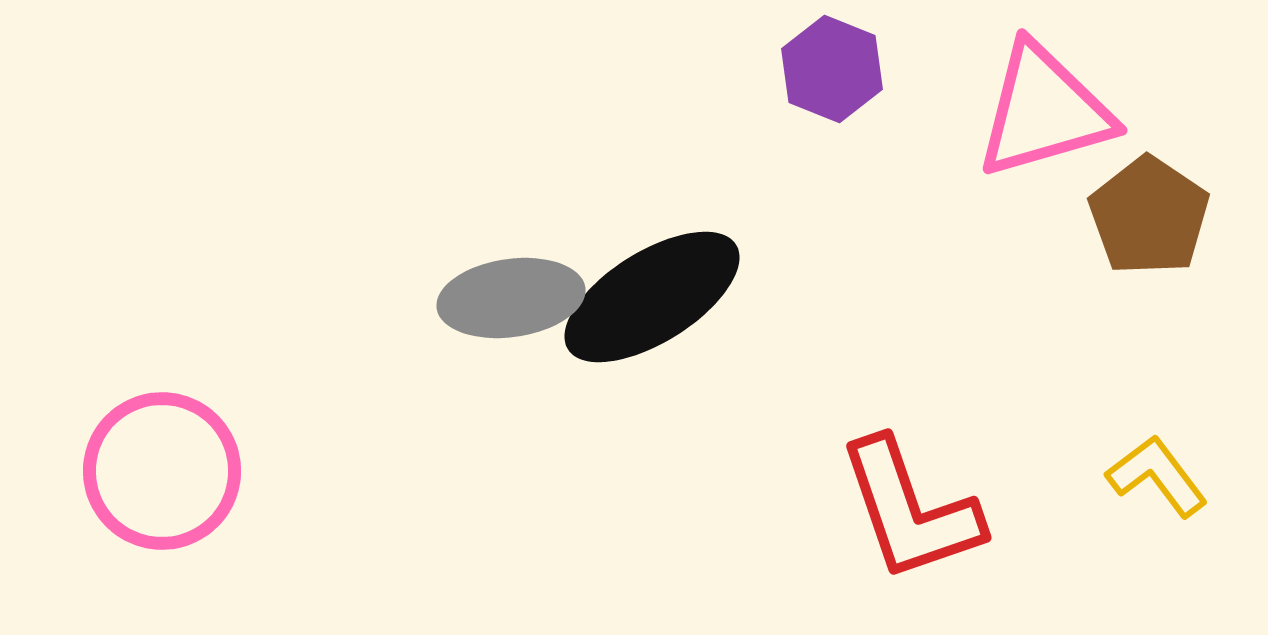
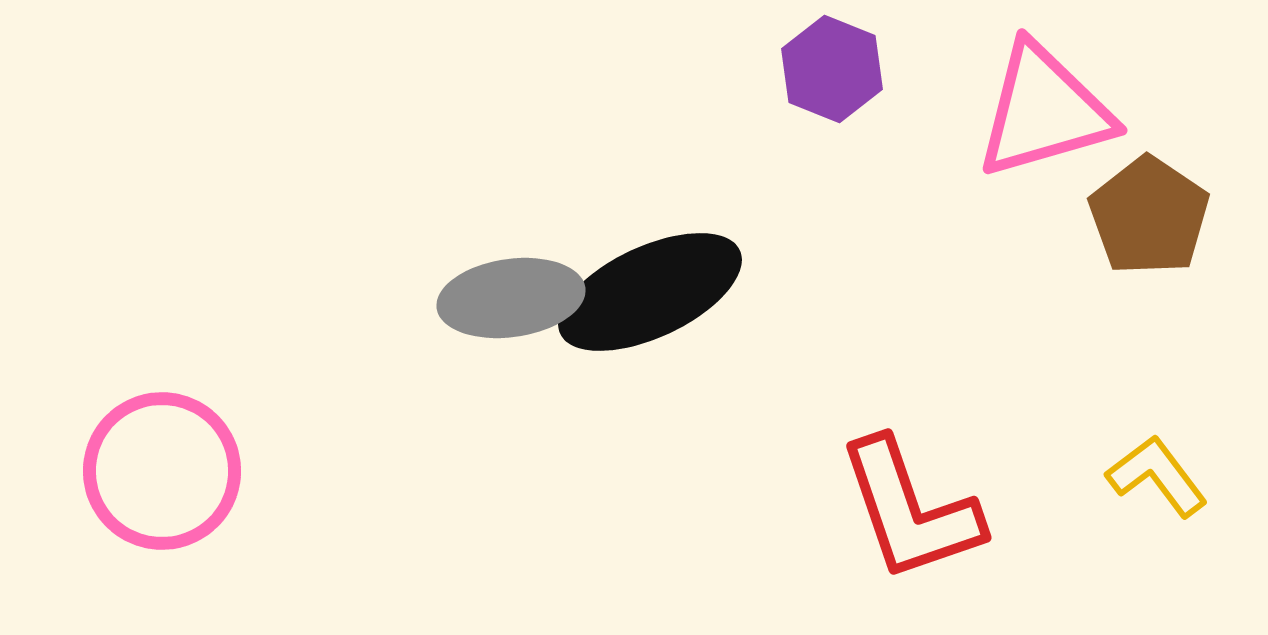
black ellipse: moved 2 px left, 5 px up; rotated 7 degrees clockwise
